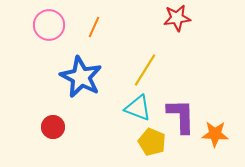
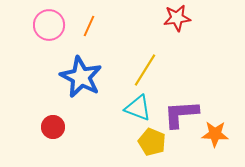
orange line: moved 5 px left, 1 px up
purple L-shape: moved 2 px up; rotated 93 degrees counterclockwise
